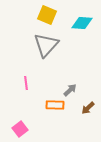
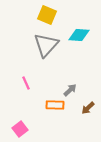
cyan diamond: moved 3 px left, 12 px down
pink line: rotated 16 degrees counterclockwise
